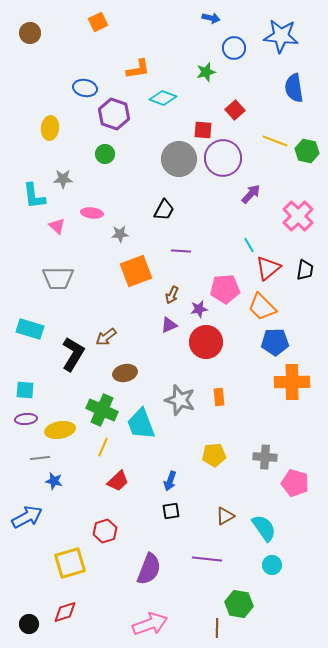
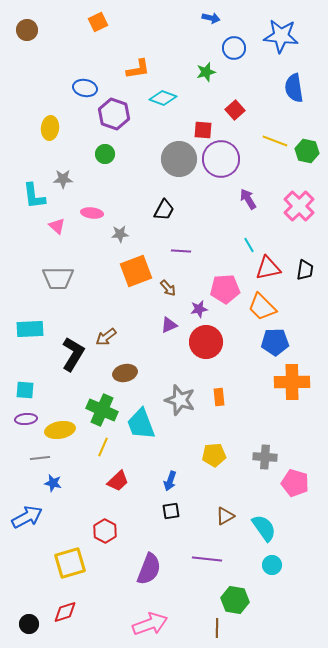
brown circle at (30, 33): moved 3 px left, 3 px up
purple circle at (223, 158): moved 2 px left, 1 px down
purple arrow at (251, 194): moved 3 px left, 5 px down; rotated 75 degrees counterclockwise
pink cross at (298, 216): moved 1 px right, 10 px up
red triangle at (268, 268): rotated 28 degrees clockwise
brown arrow at (172, 295): moved 4 px left, 7 px up; rotated 66 degrees counterclockwise
cyan rectangle at (30, 329): rotated 20 degrees counterclockwise
blue star at (54, 481): moved 1 px left, 2 px down
red hexagon at (105, 531): rotated 15 degrees counterclockwise
green hexagon at (239, 604): moved 4 px left, 4 px up
